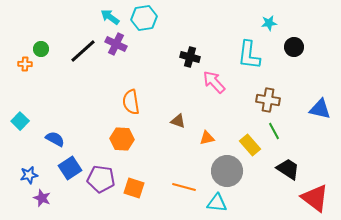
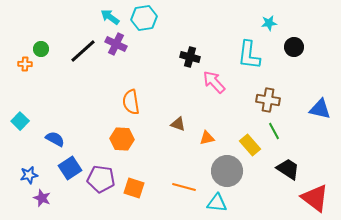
brown triangle: moved 3 px down
